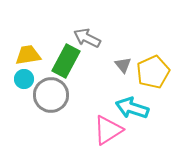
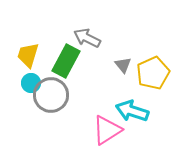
yellow trapezoid: rotated 64 degrees counterclockwise
yellow pentagon: moved 1 px down
cyan circle: moved 7 px right, 4 px down
cyan arrow: moved 3 px down
pink triangle: moved 1 px left
